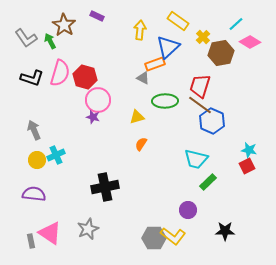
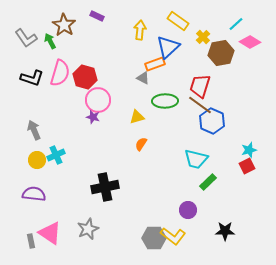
cyan star: rotated 28 degrees counterclockwise
